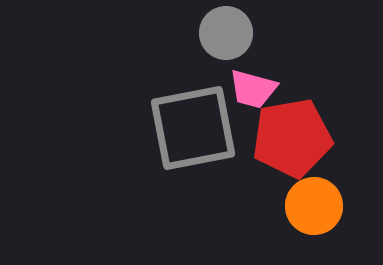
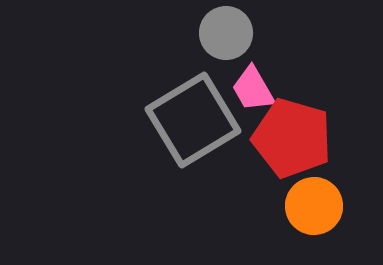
pink trapezoid: rotated 45 degrees clockwise
gray square: moved 8 px up; rotated 20 degrees counterclockwise
red pentagon: rotated 26 degrees clockwise
